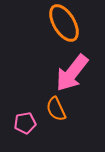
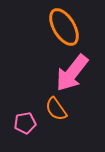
orange ellipse: moved 4 px down
orange semicircle: rotated 10 degrees counterclockwise
